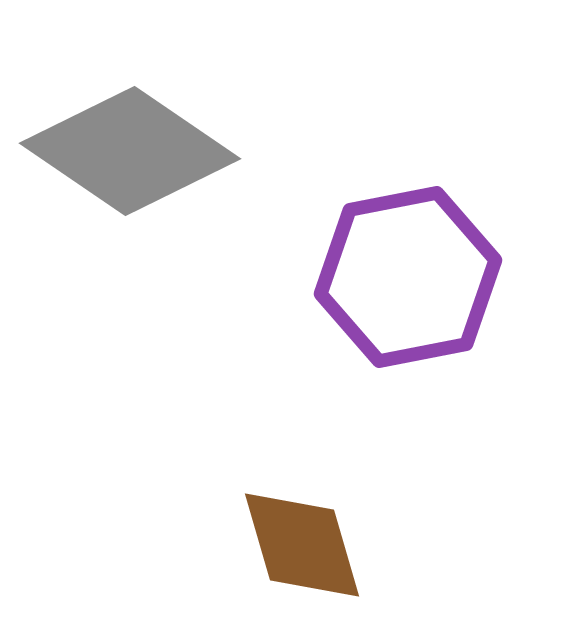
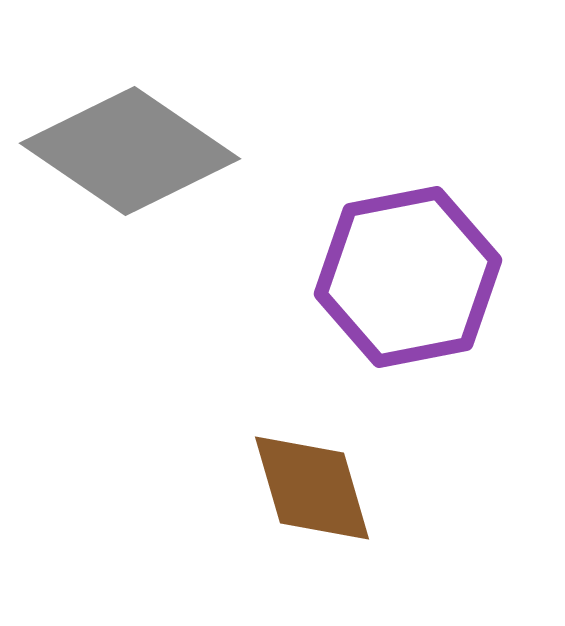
brown diamond: moved 10 px right, 57 px up
